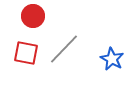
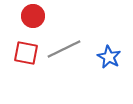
gray line: rotated 20 degrees clockwise
blue star: moved 3 px left, 2 px up
